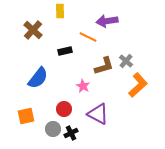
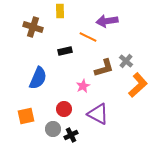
brown cross: moved 3 px up; rotated 24 degrees counterclockwise
brown L-shape: moved 2 px down
blue semicircle: rotated 15 degrees counterclockwise
pink star: rotated 16 degrees clockwise
black cross: moved 2 px down
